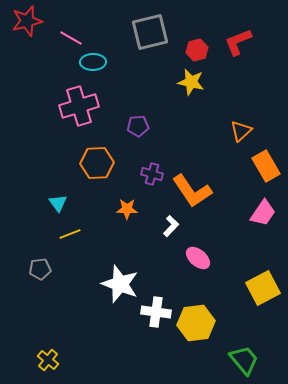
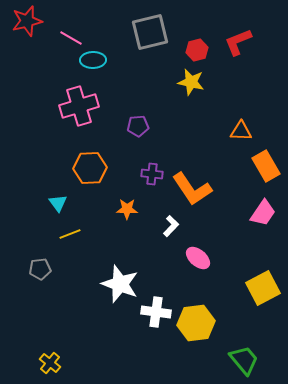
cyan ellipse: moved 2 px up
orange triangle: rotated 45 degrees clockwise
orange hexagon: moved 7 px left, 5 px down
purple cross: rotated 10 degrees counterclockwise
orange L-shape: moved 2 px up
yellow cross: moved 2 px right, 3 px down
